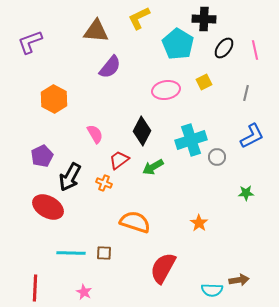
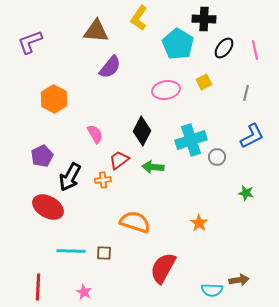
yellow L-shape: rotated 30 degrees counterclockwise
green arrow: rotated 35 degrees clockwise
orange cross: moved 1 px left, 3 px up; rotated 28 degrees counterclockwise
green star: rotated 14 degrees clockwise
cyan line: moved 2 px up
red line: moved 3 px right, 1 px up
